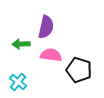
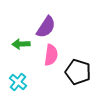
purple semicircle: rotated 20 degrees clockwise
pink semicircle: rotated 90 degrees clockwise
black pentagon: moved 1 px left, 2 px down
